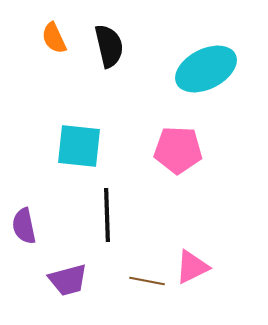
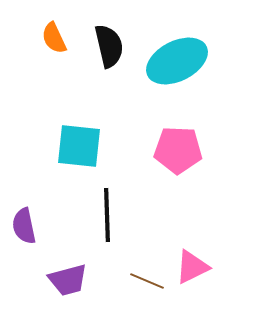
cyan ellipse: moved 29 px left, 8 px up
brown line: rotated 12 degrees clockwise
